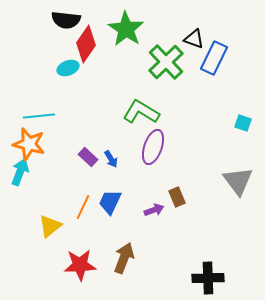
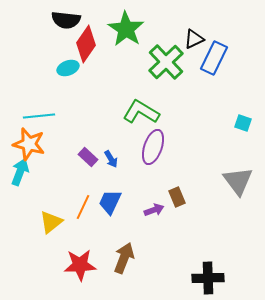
black triangle: rotated 45 degrees counterclockwise
yellow triangle: moved 1 px right, 4 px up
